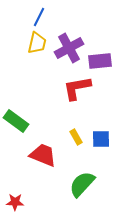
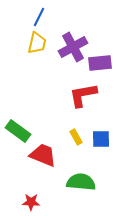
purple cross: moved 4 px right, 1 px up
purple rectangle: moved 2 px down
red L-shape: moved 6 px right, 7 px down
green rectangle: moved 2 px right, 10 px down
green semicircle: moved 1 px left, 2 px up; rotated 52 degrees clockwise
red star: moved 16 px right
